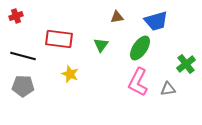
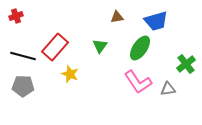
red rectangle: moved 4 px left, 8 px down; rotated 56 degrees counterclockwise
green triangle: moved 1 px left, 1 px down
pink L-shape: rotated 60 degrees counterclockwise
